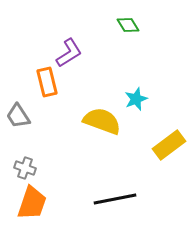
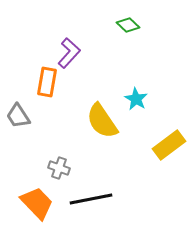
green diamond: rotated 15 degrees counterclockwise
purple L-shape: rotated 16 degrees counterclockwise
orange rectangle: rotated 24 degrees clockwise
cyan star: rotated 20 degrees counterclockwise
yellow semicircle: rotated 144 degrees counterclockwise
gray cross: moved 34 px right
black line: moved 24 px left
orange trapezoid: moved 5 px right; rotated 63 degrees counterclockwise
